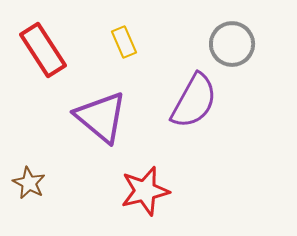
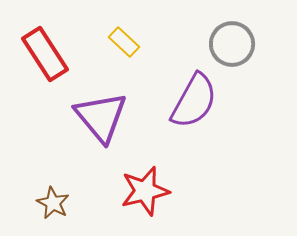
yellow rectangle: rotated 24 degrees counterclockwise
red rectangle: moved 2 px right, 4 px down
purple triangle: rotated 10 degrees clockwise
brown star: moved 24 px right, 20 px down
